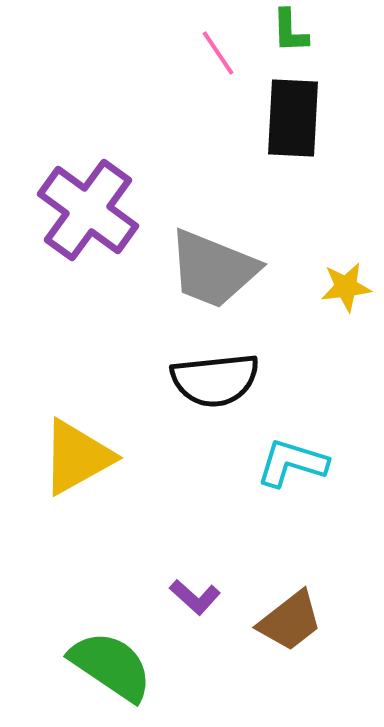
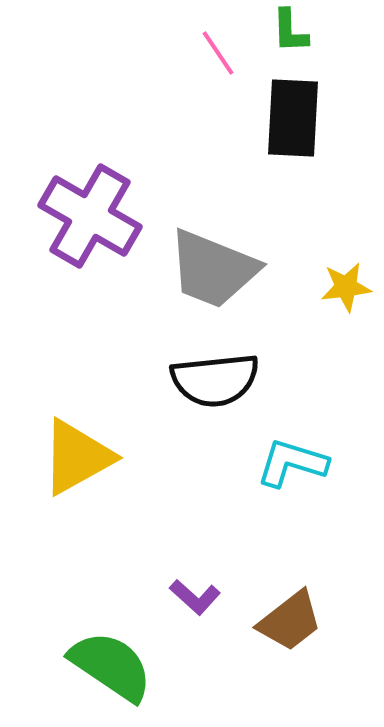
purple cross: moved 2 px right, 6 px down; rotated 6 degrees counterclockwise
